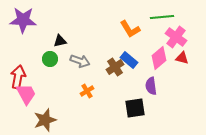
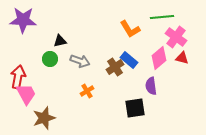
brown star: moved 1 px left, 2 px up
